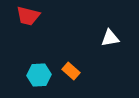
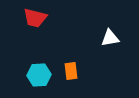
red trapezoid: moved 7 px right, 2 px down
orange rectangle: rotated 42 degrees clockwise
